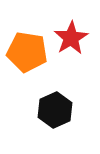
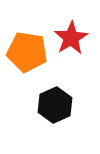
black hexagon: moved 5 px up
